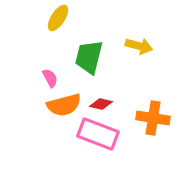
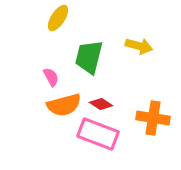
pink semicircle: moved 1 px right, 1 px up
red diamond: rotated 20 degrees clockwise
